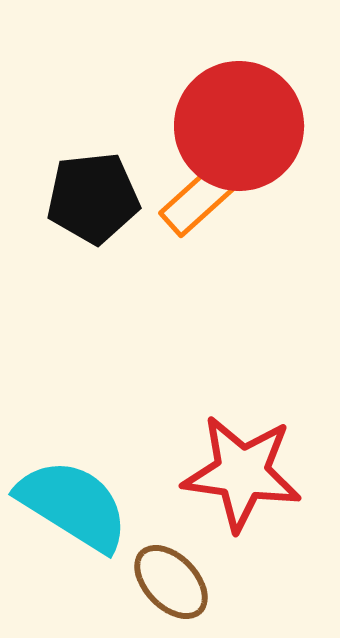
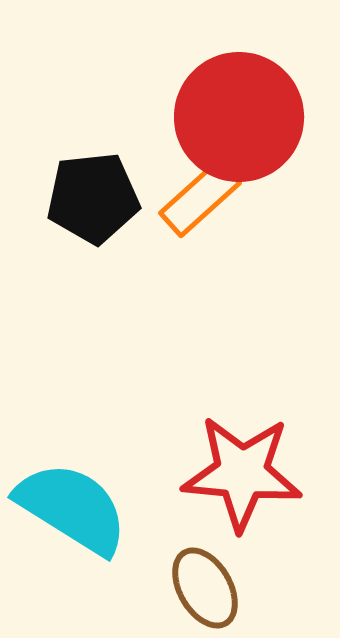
red circle: moved 9 px up
red star: rotated 3 degrees counterclockwise
cyan semicircle: moved 1 px left, 3 px down
brown ellipse: moved 34 px right, 6 px down; rotated 14 degrees clockwise
